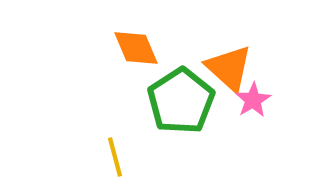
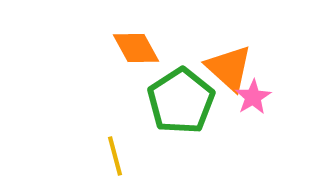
orange diamond: rotated 6 degrees counterclockwise
pink star: moved 3 px up
yellow line: moved 1 px up
